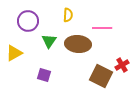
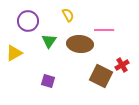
yellow semicircle: rotated 32 degrees counterclockwise
pink line: moved 2 px right, 2 px down
brown ellipse: moved 2 px right
purple square: moved 4 px right, 6 px down
